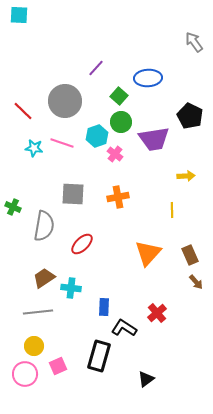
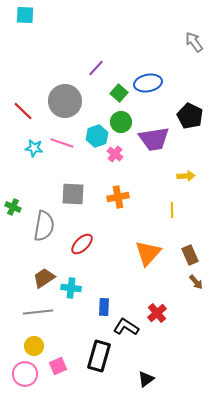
cyan square: moved 6 px right
blue ellipse: moved 5 px down; rotated 8 degrees counterclockwise
green square: moved 3 px up
black L-shape: moved 2 px right, 1 px up
